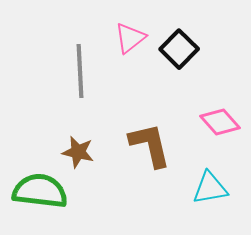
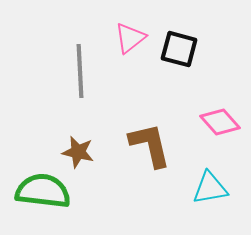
black square: rotated 30 degrees counterclockwise
green semicircle: moved 3 px right
